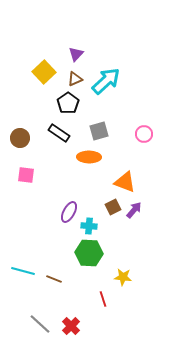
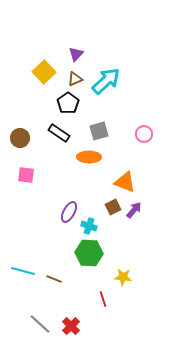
cyan cross: rotated 14 degrees clockwise
